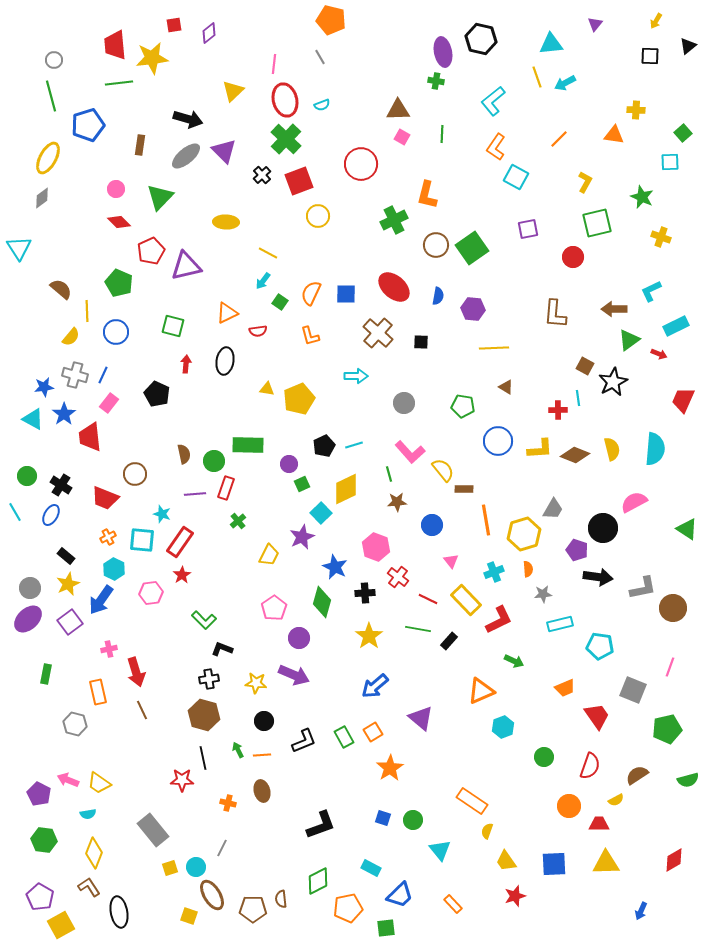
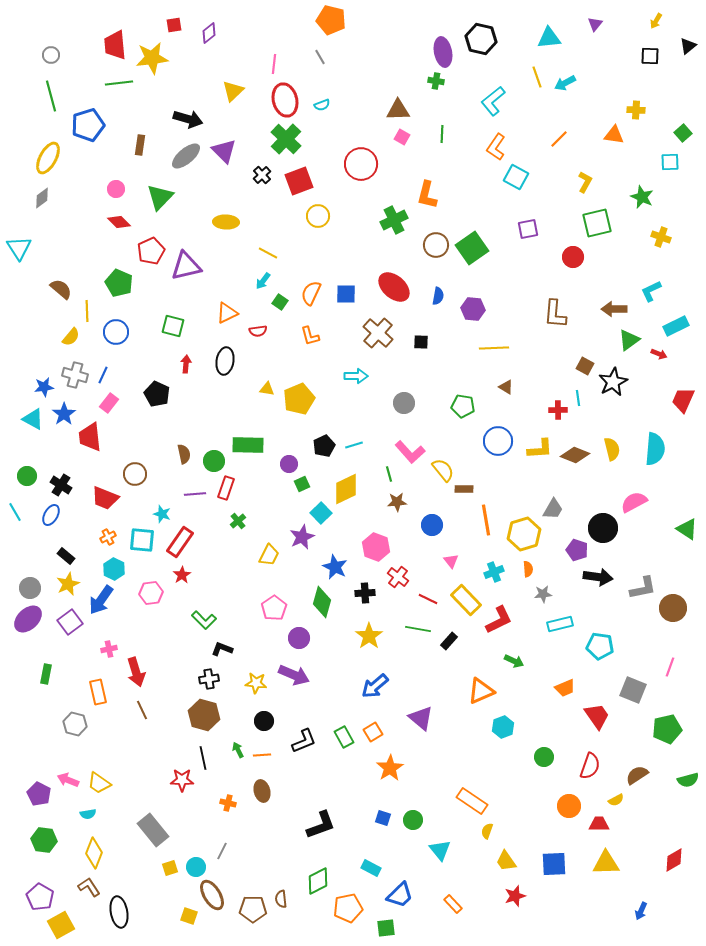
cyan triangle at (551, 44): moved 2 px left, 6 px up
gray circle at (54, 60): moved 3 px left, 5 px up
gray line at (222, 848): moved 3 px down
